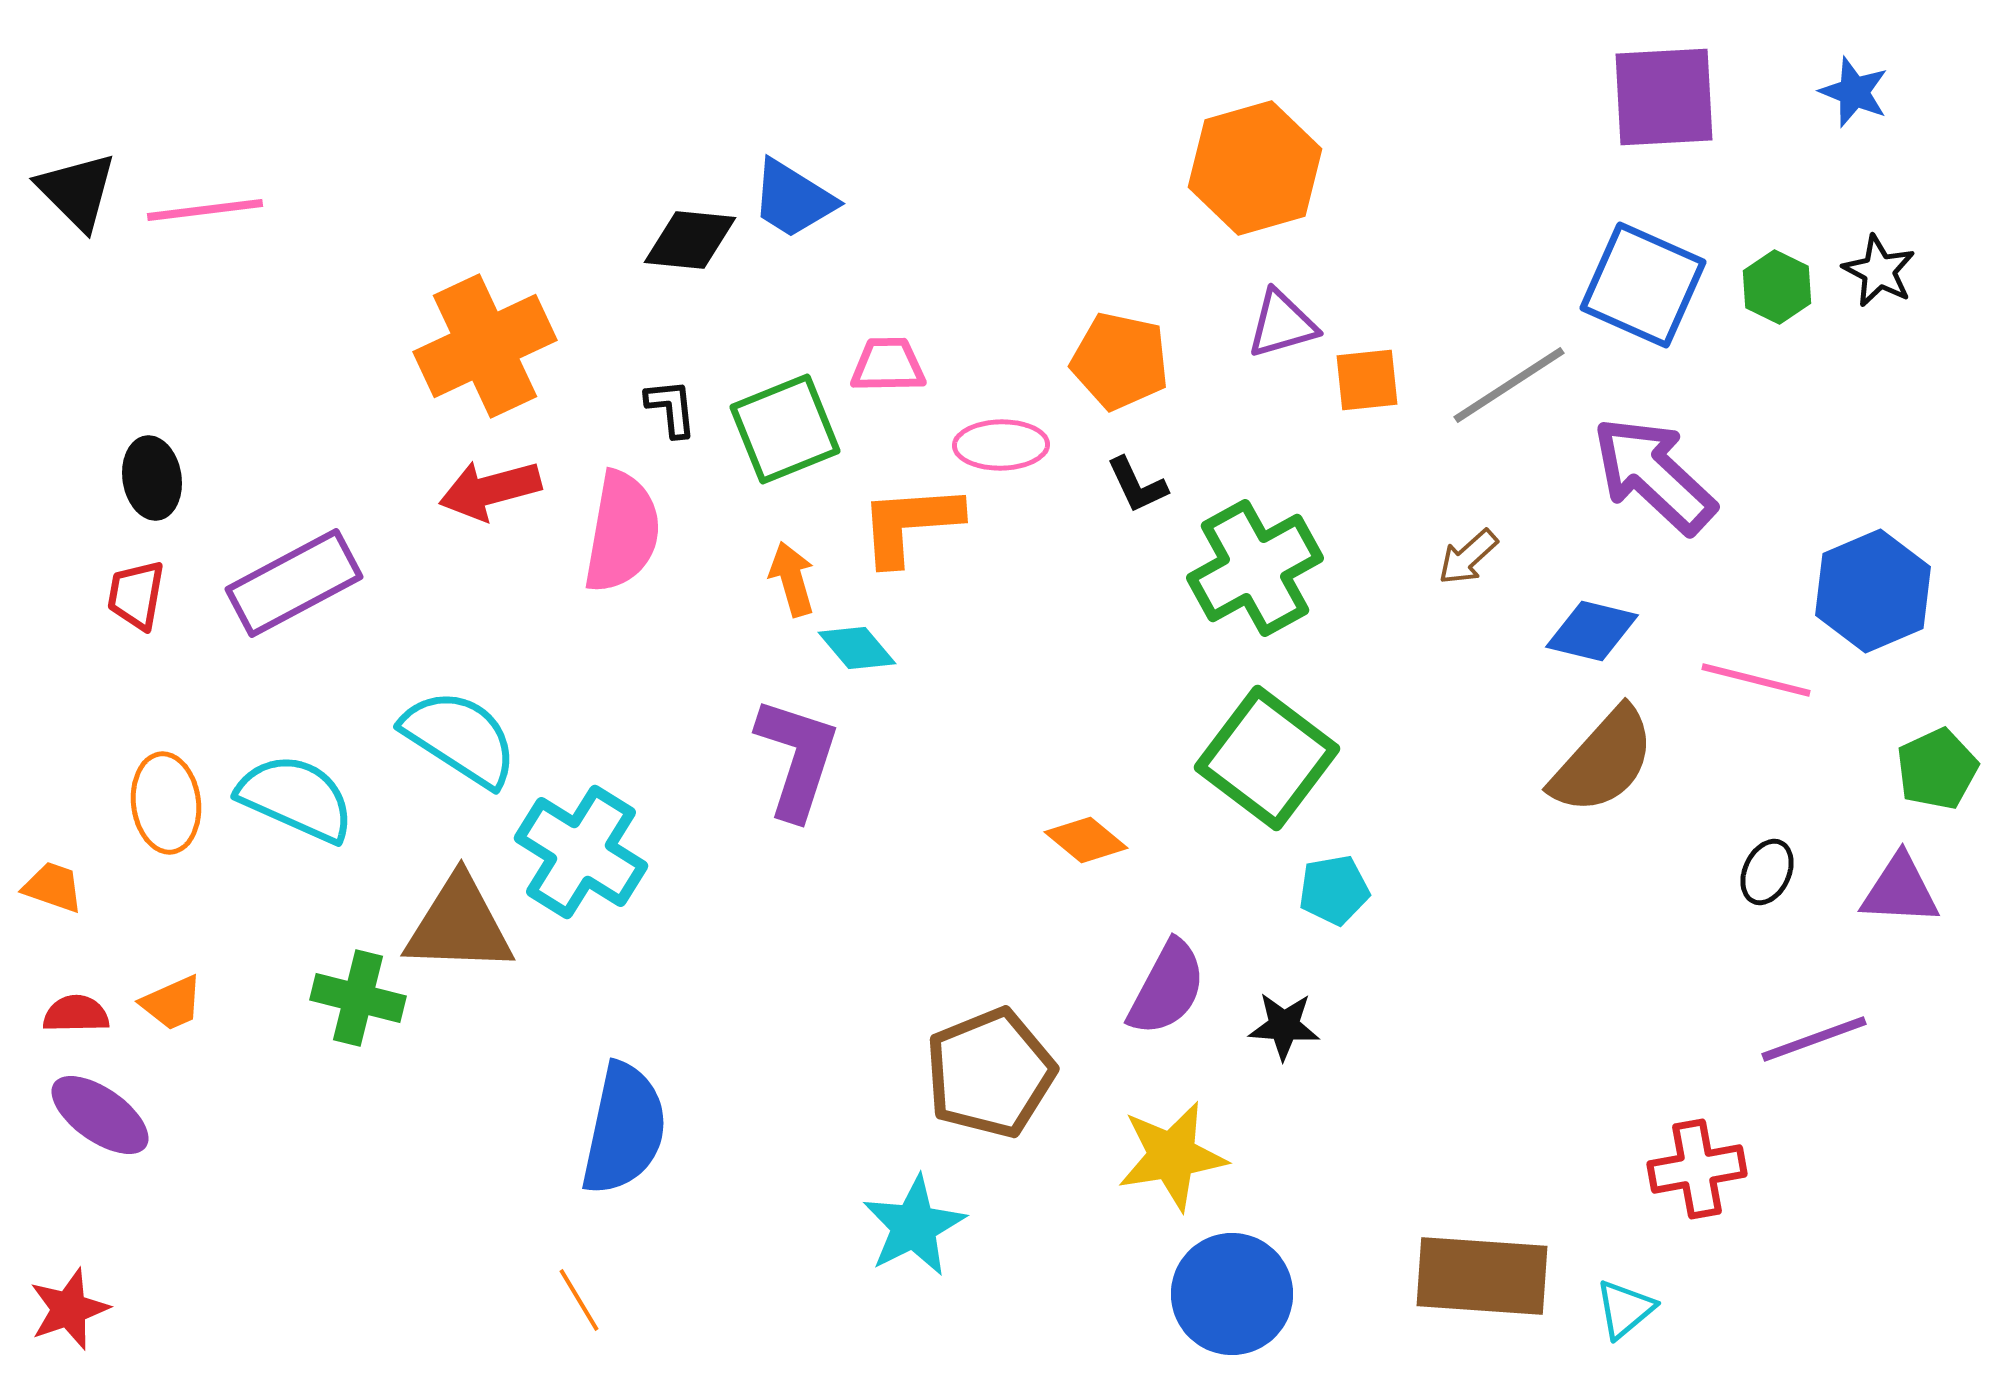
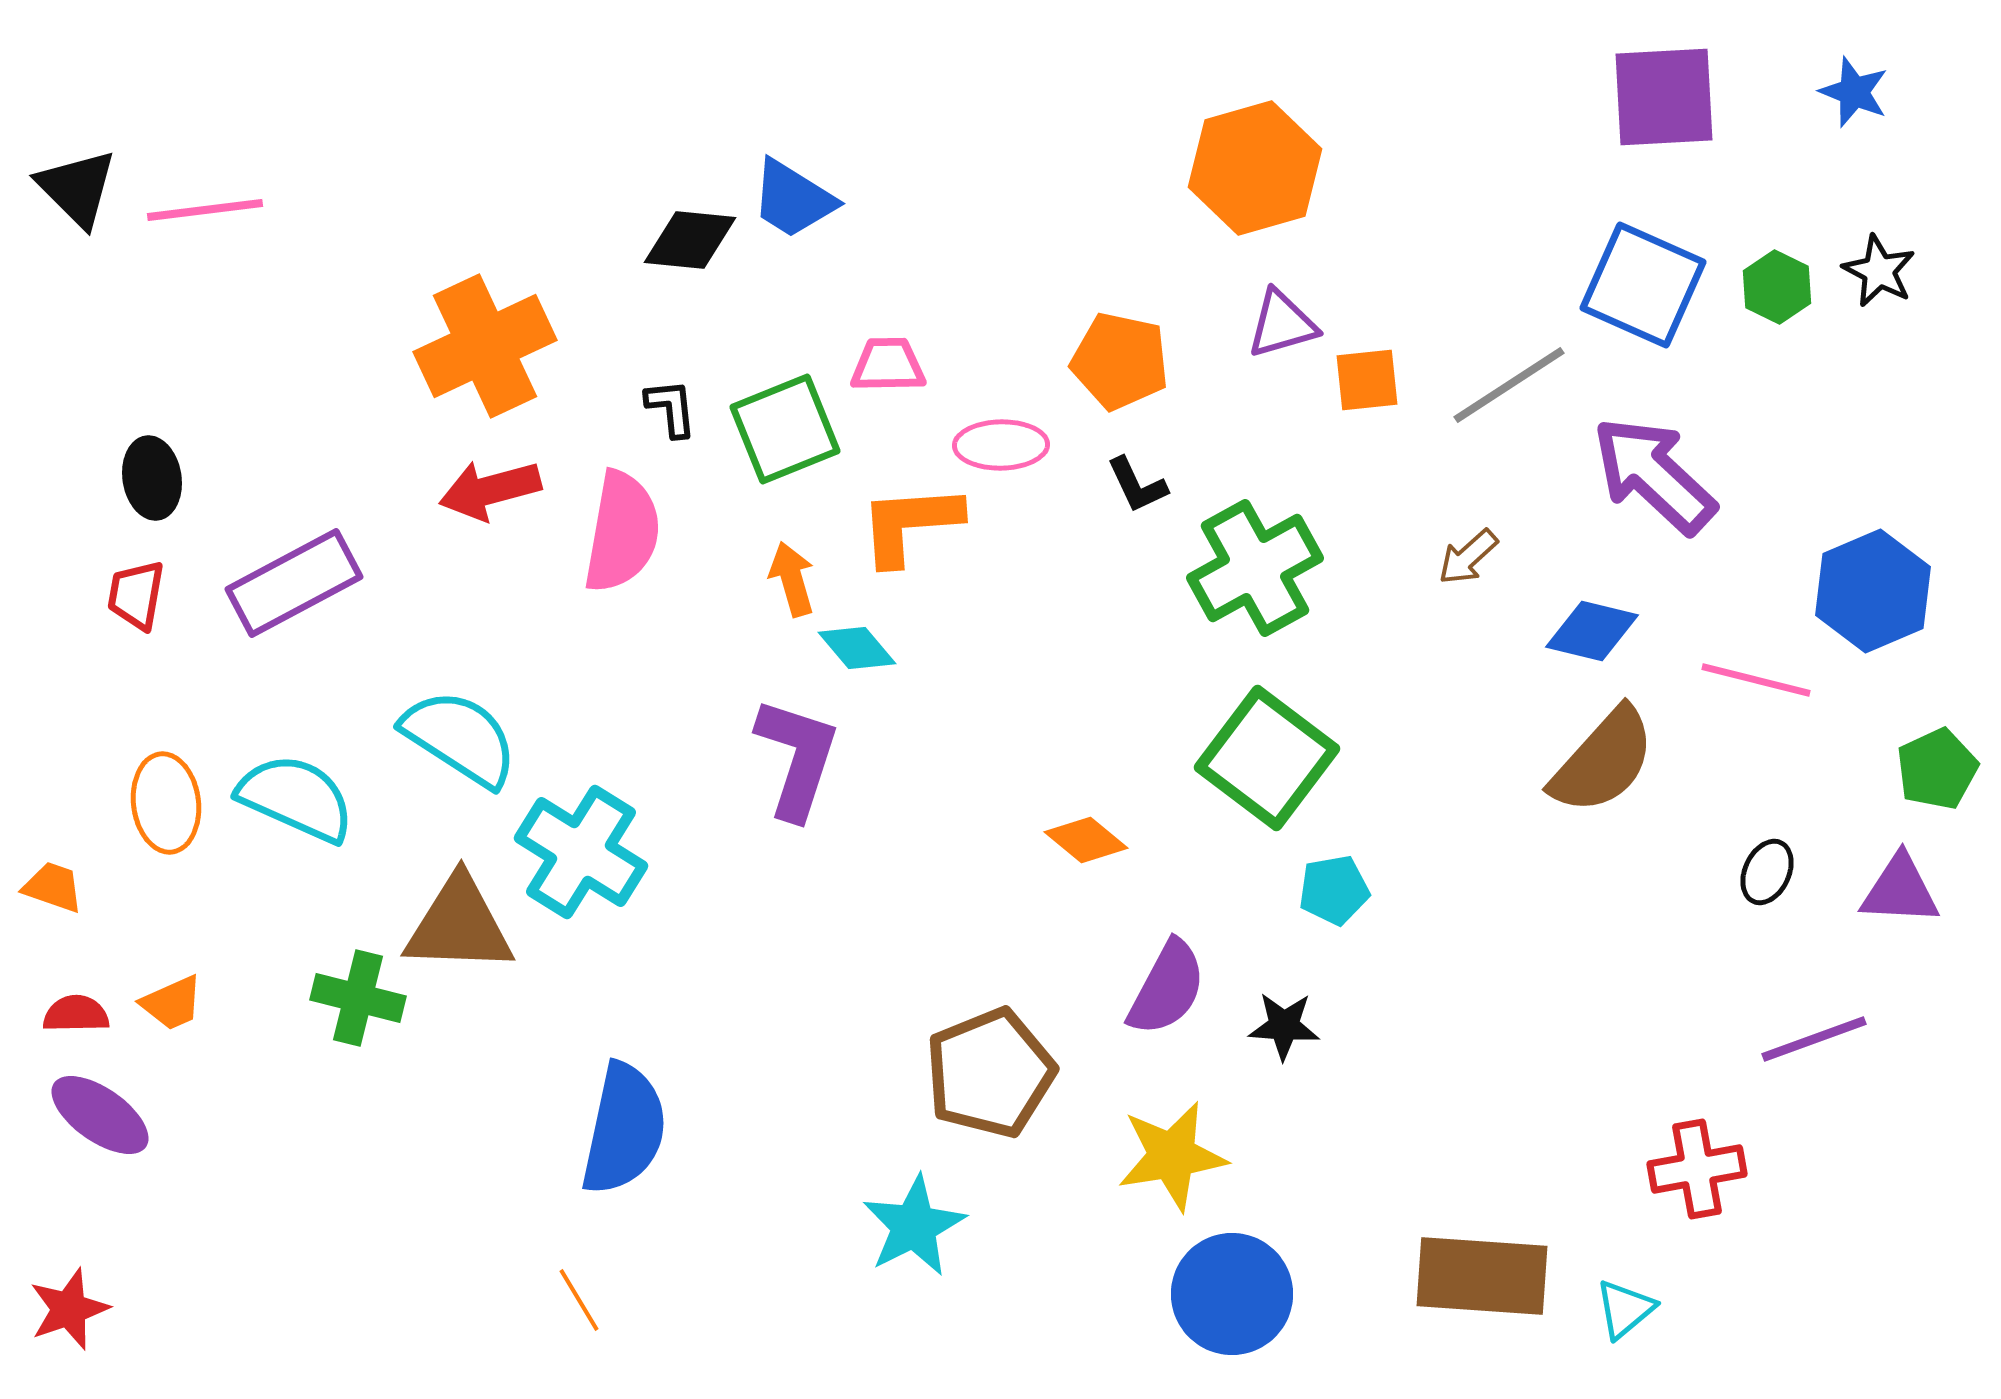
black triangle at (77, 191): moved 3 px up
